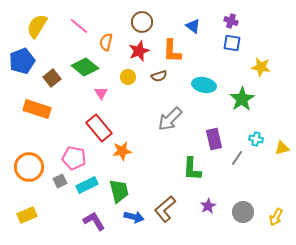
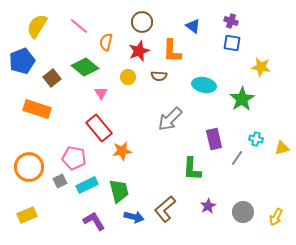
brown semicircle: rotated 21 degrees clockwise
